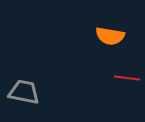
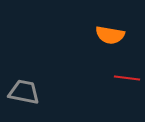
orange semicircle: moved 1 px up
